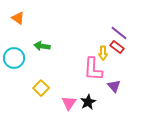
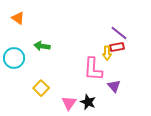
red rectangle: rotated 48 degrees counterclockwise
yellow arrow: moved 4 px right
black star: rotated 21 degrees counterclockwise
